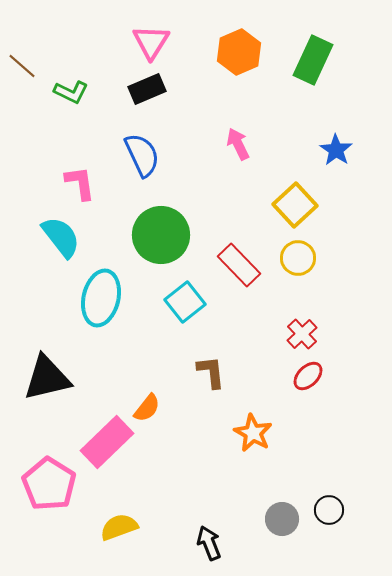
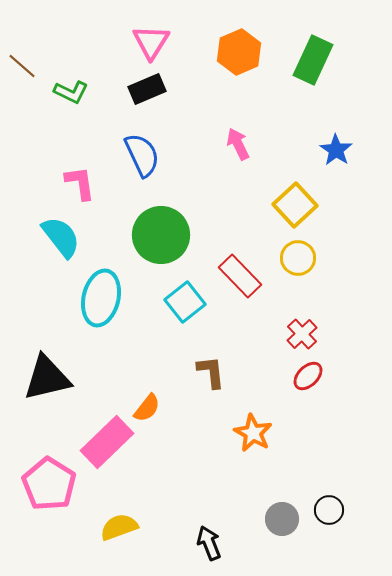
red rectangle: moved 1 px right, 11 px down
